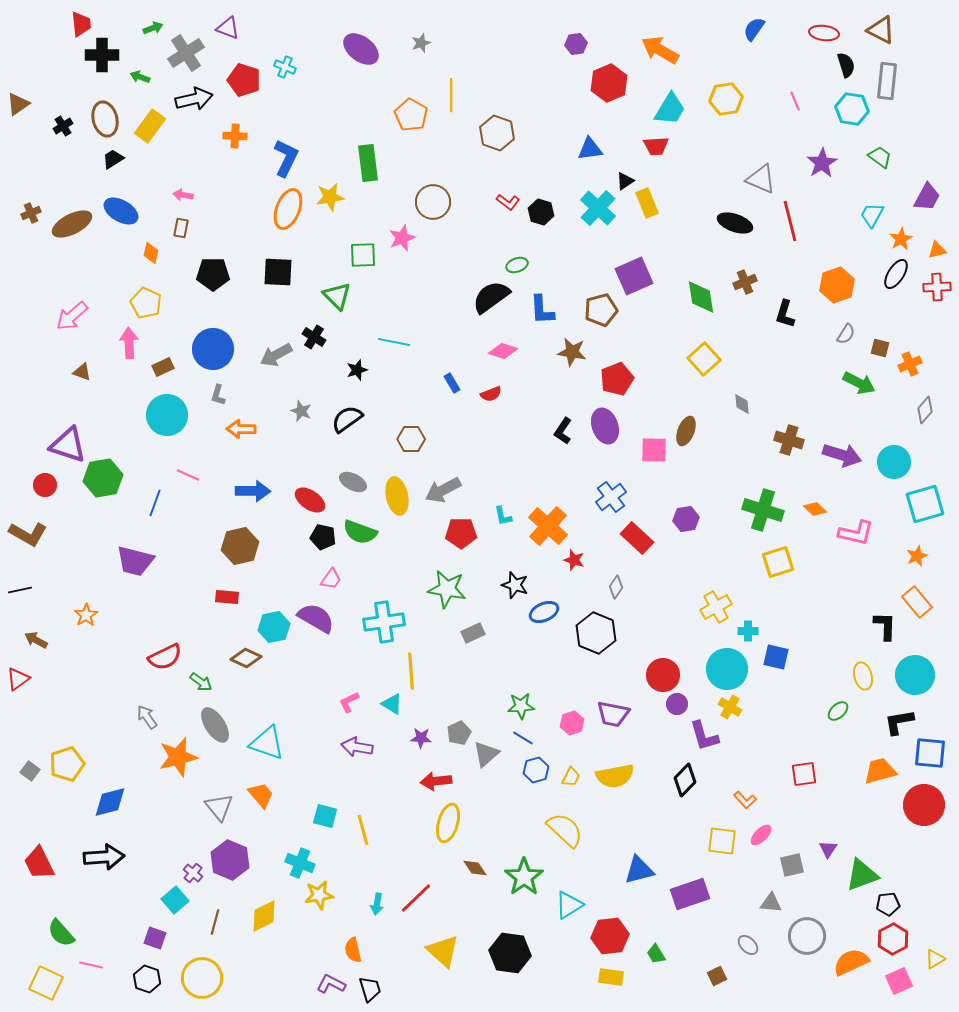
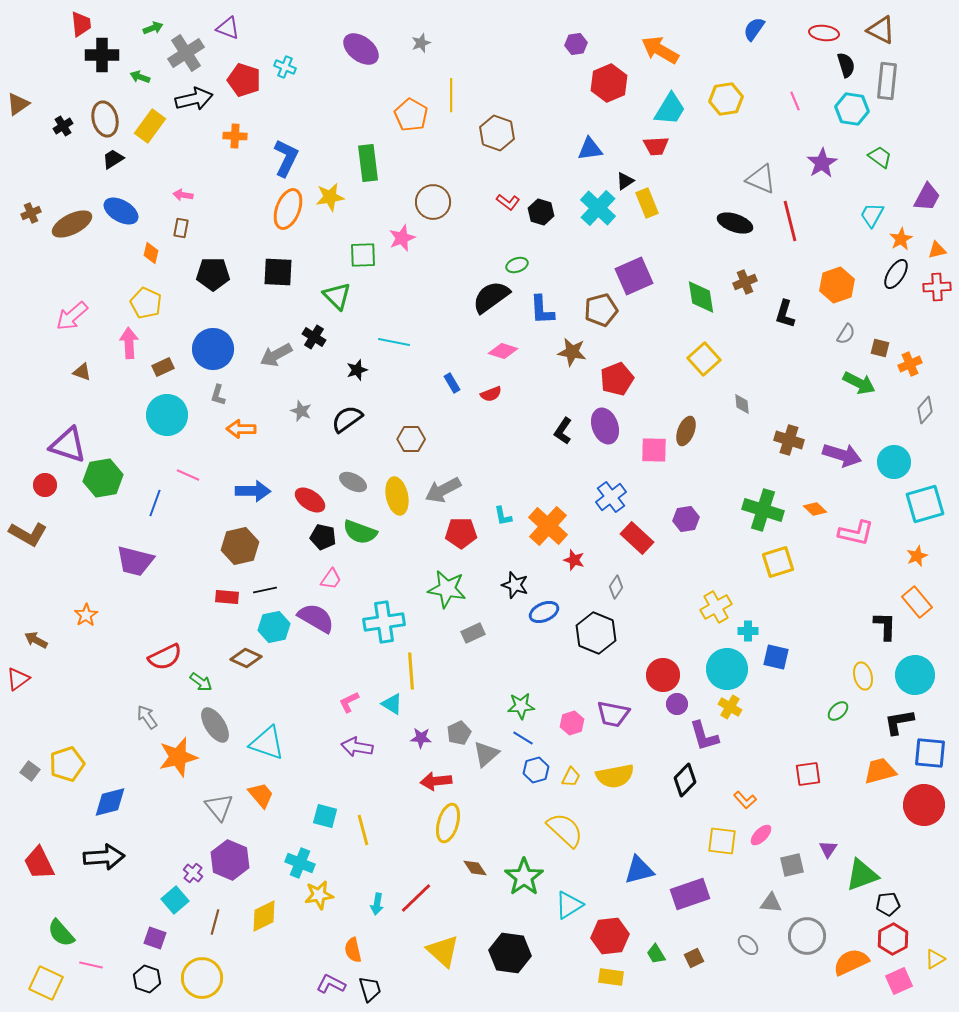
black line at (20, 590): moved 245 px right
red square at (804, 774): moved 4 px right
brown square at (717, 976): moved 23 px left, 18 px up
